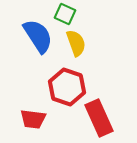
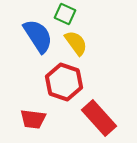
yellow semicircle: rotated 16 degrees counterclockwise
red hexagon: moved 3 px left, 5 px up
red rectangle: rotated 18 degrees counterclockwise
